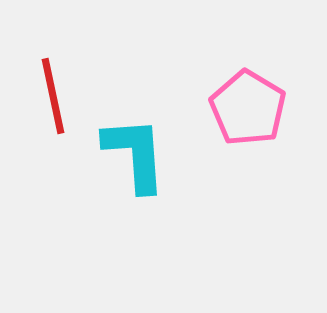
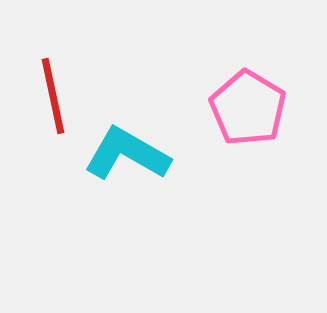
cyan L-shape: moved 8 px left; rotated 56 degrees counterclockwise
